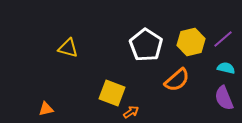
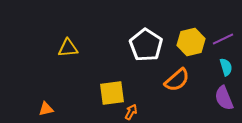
purple line: rotated 15 degrees clockwise
yellow triangle: rotated 20 degrees counterclockwise
cyan semicircle: moved 1 px up; rotated 60 degrees clockwise
yellow square: rotated 28 degrees counterclockwise
orange arrow: rotated 28 degrees counterclockwise
